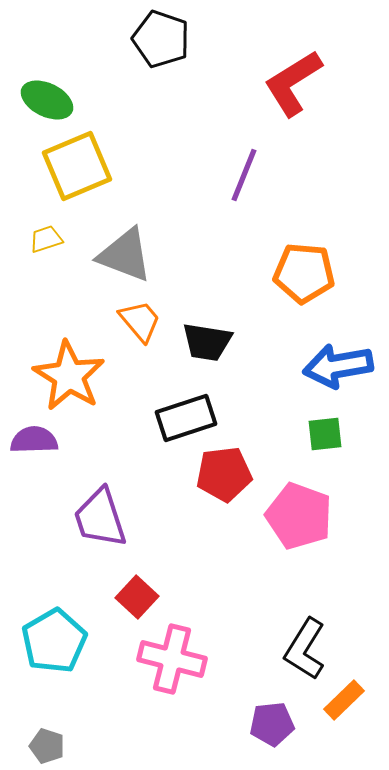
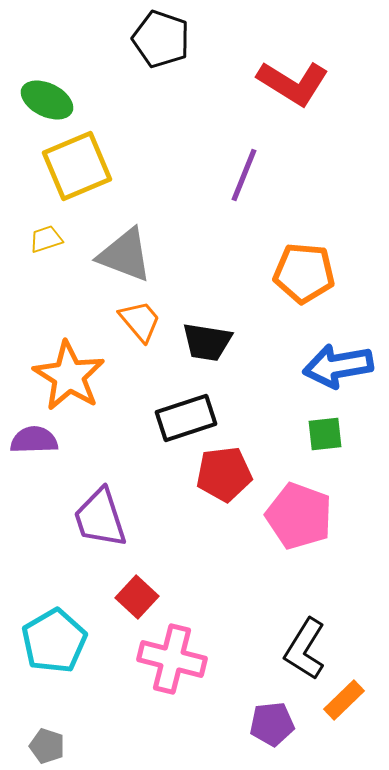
red L-shape: rotated 116 degrees counterclockwise
